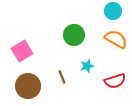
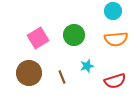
orange semicircle: rotated 145 degrees clockwise
pink square: moved 16 px right, 13 px up
brown circle: moved 1 px right, 13 px up
